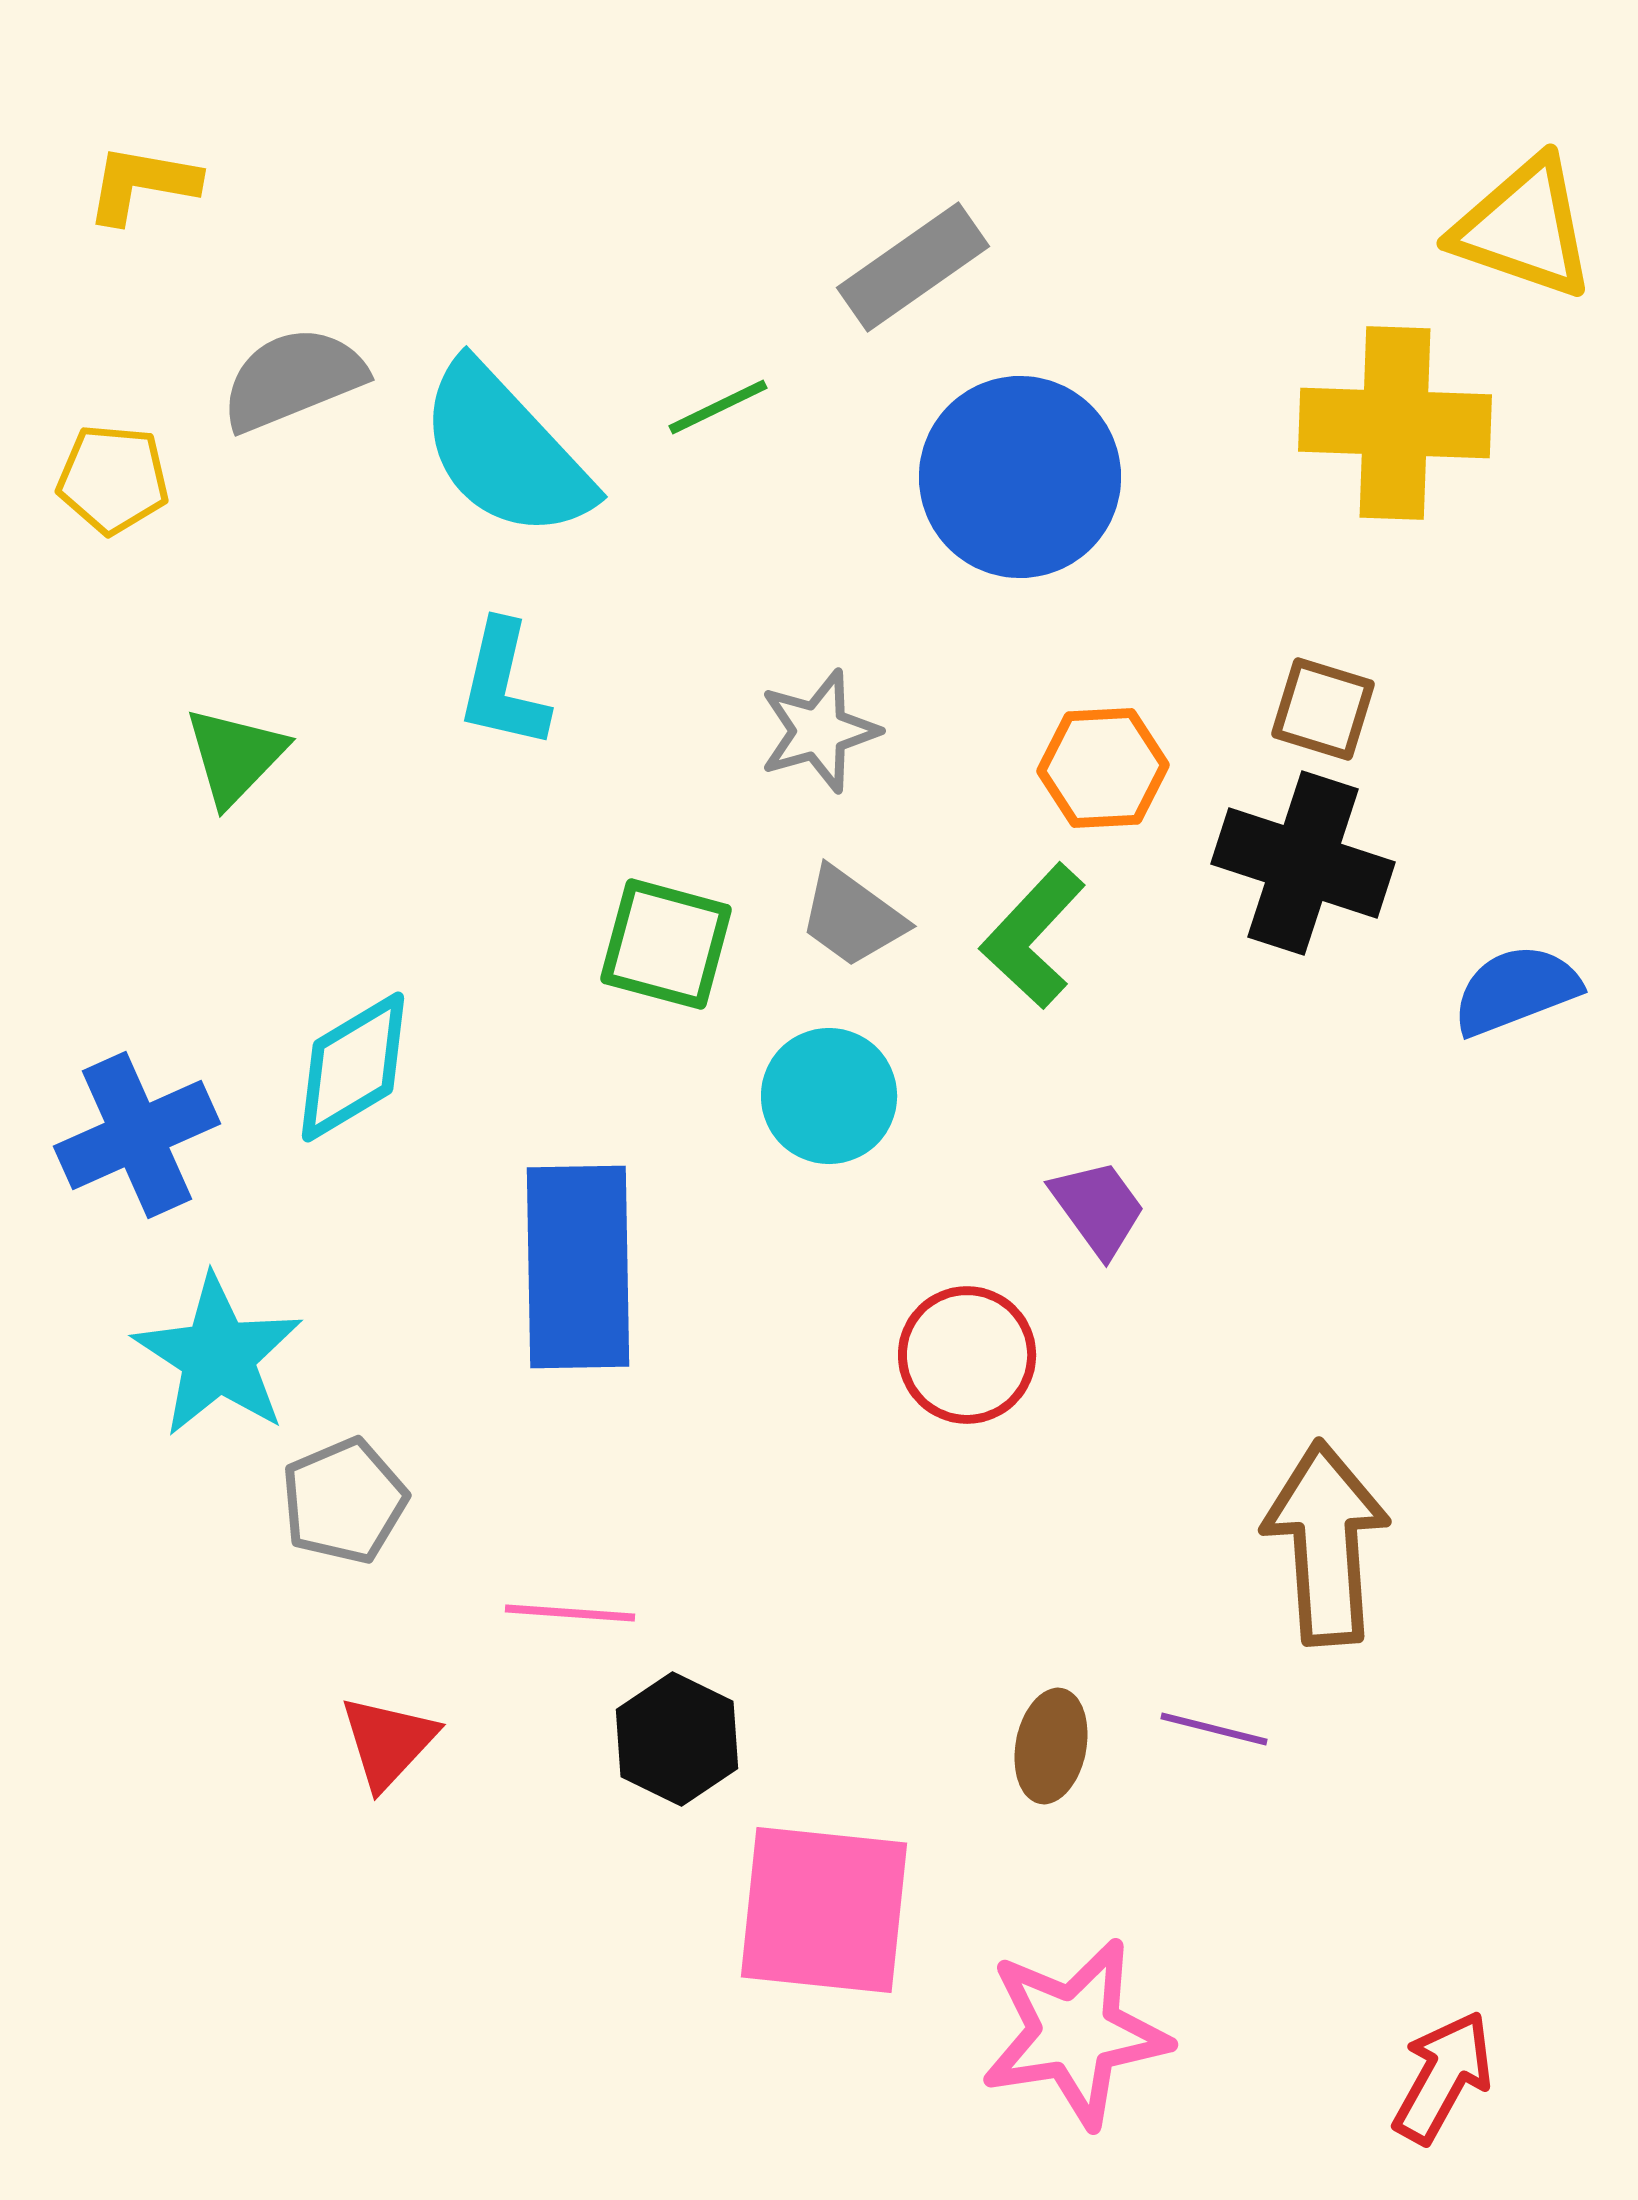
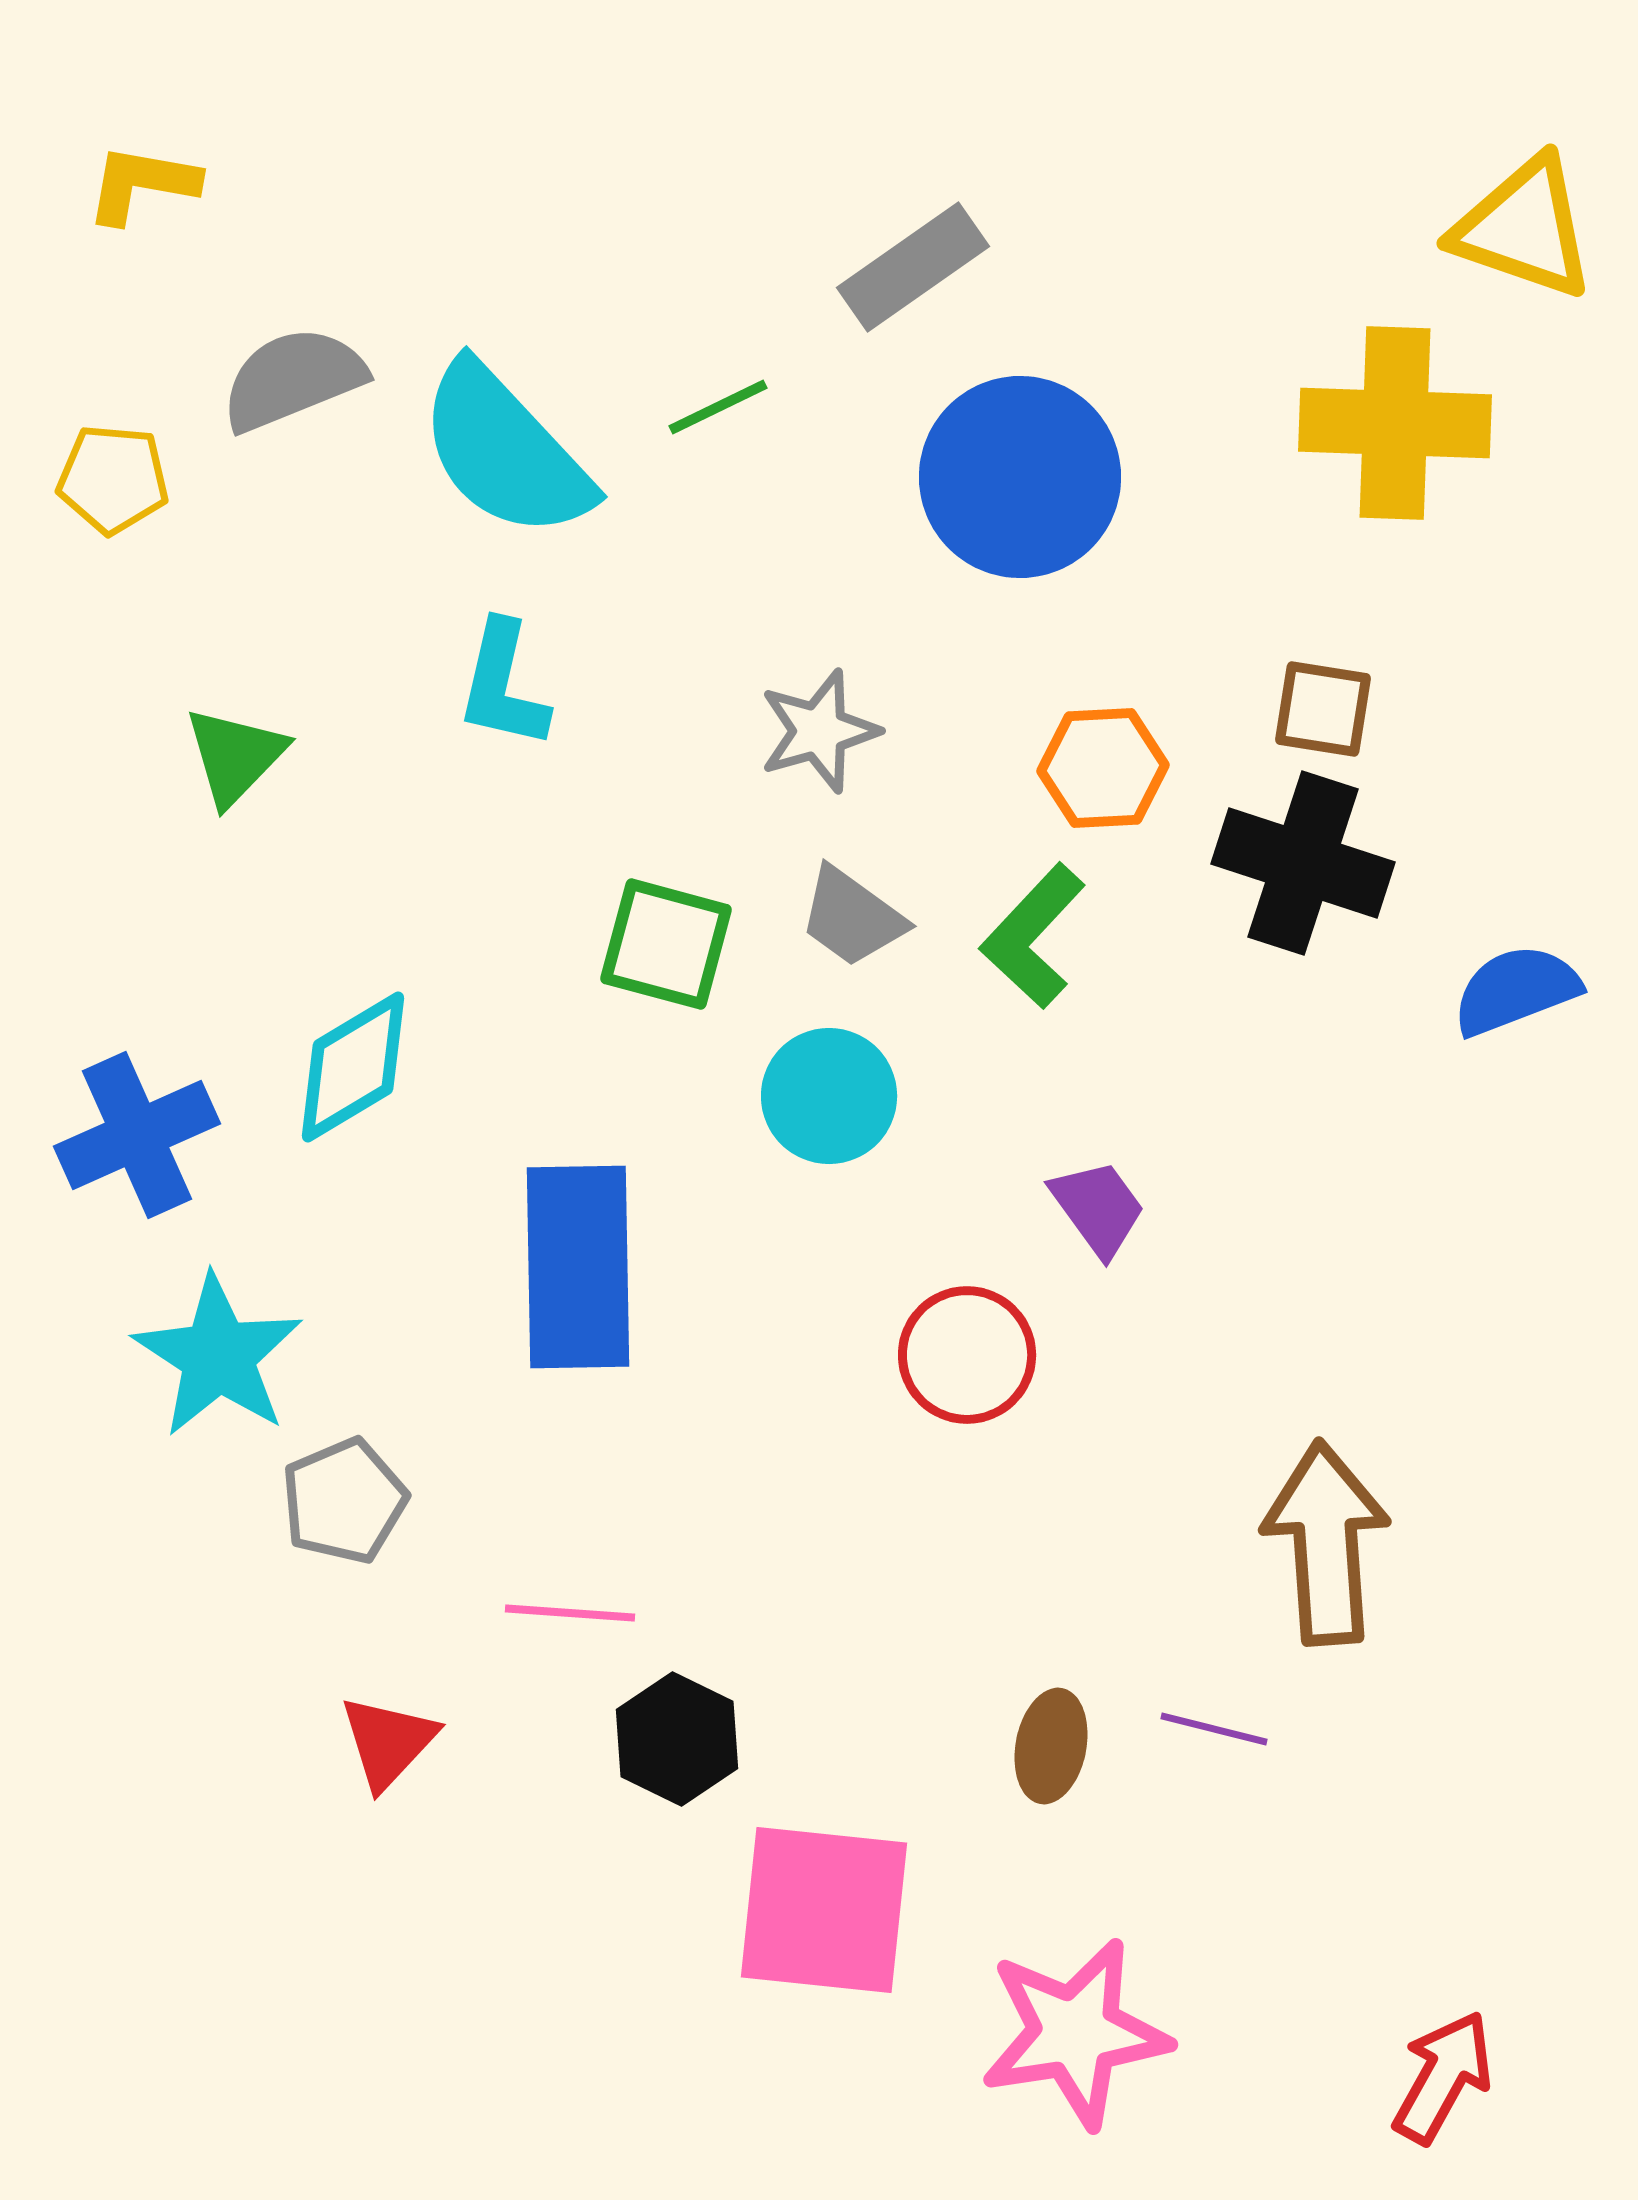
brown square: rotated 8 degrees counterclockwise
